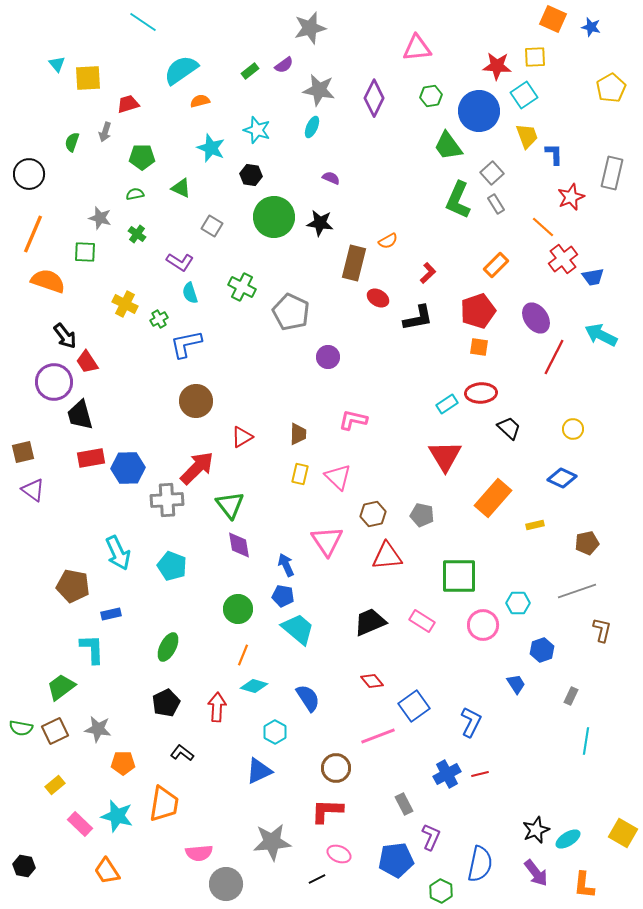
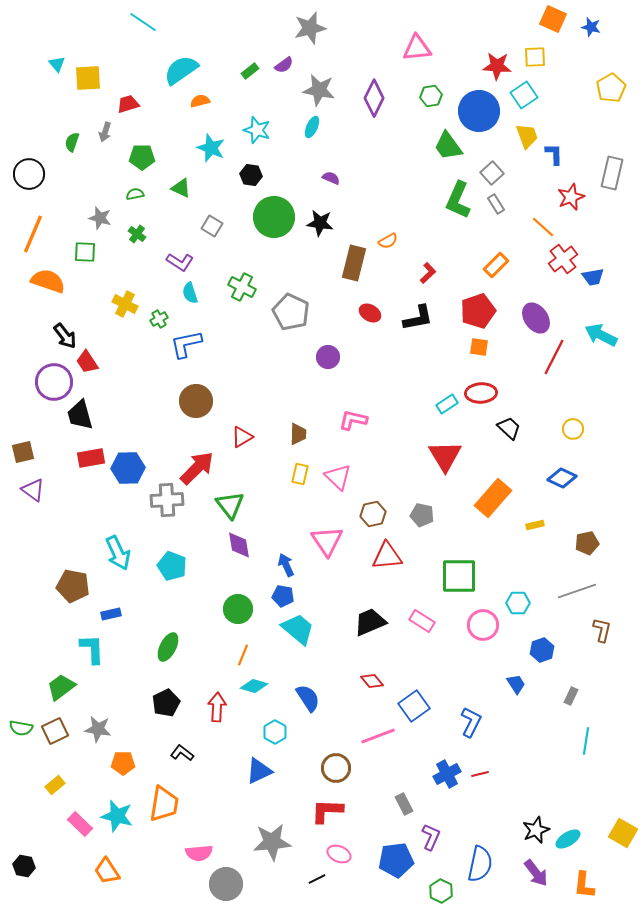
red ellipse at (378, 298): moved 8 px left, 15 px down
